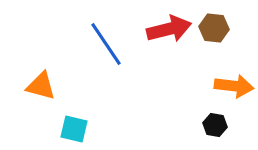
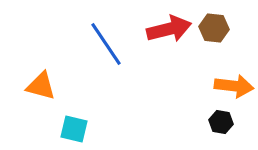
black hexagon: moved 6 px right, 3 px up
